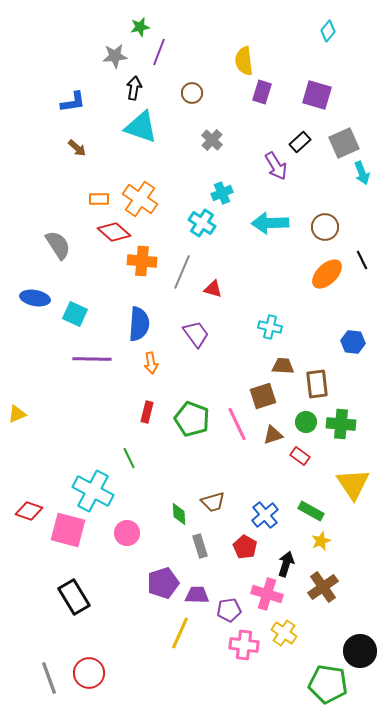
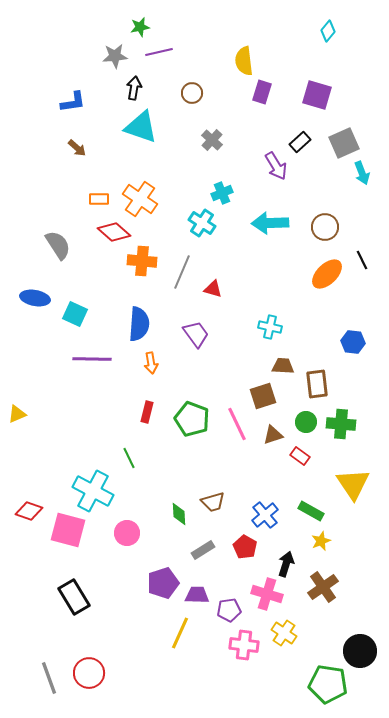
purple line at (159, 52): rotated 56 degrees clockwise
gray rectangle at (200, 546): moved 3 px right, 4 px down; rotated 75 degrees clockwise
